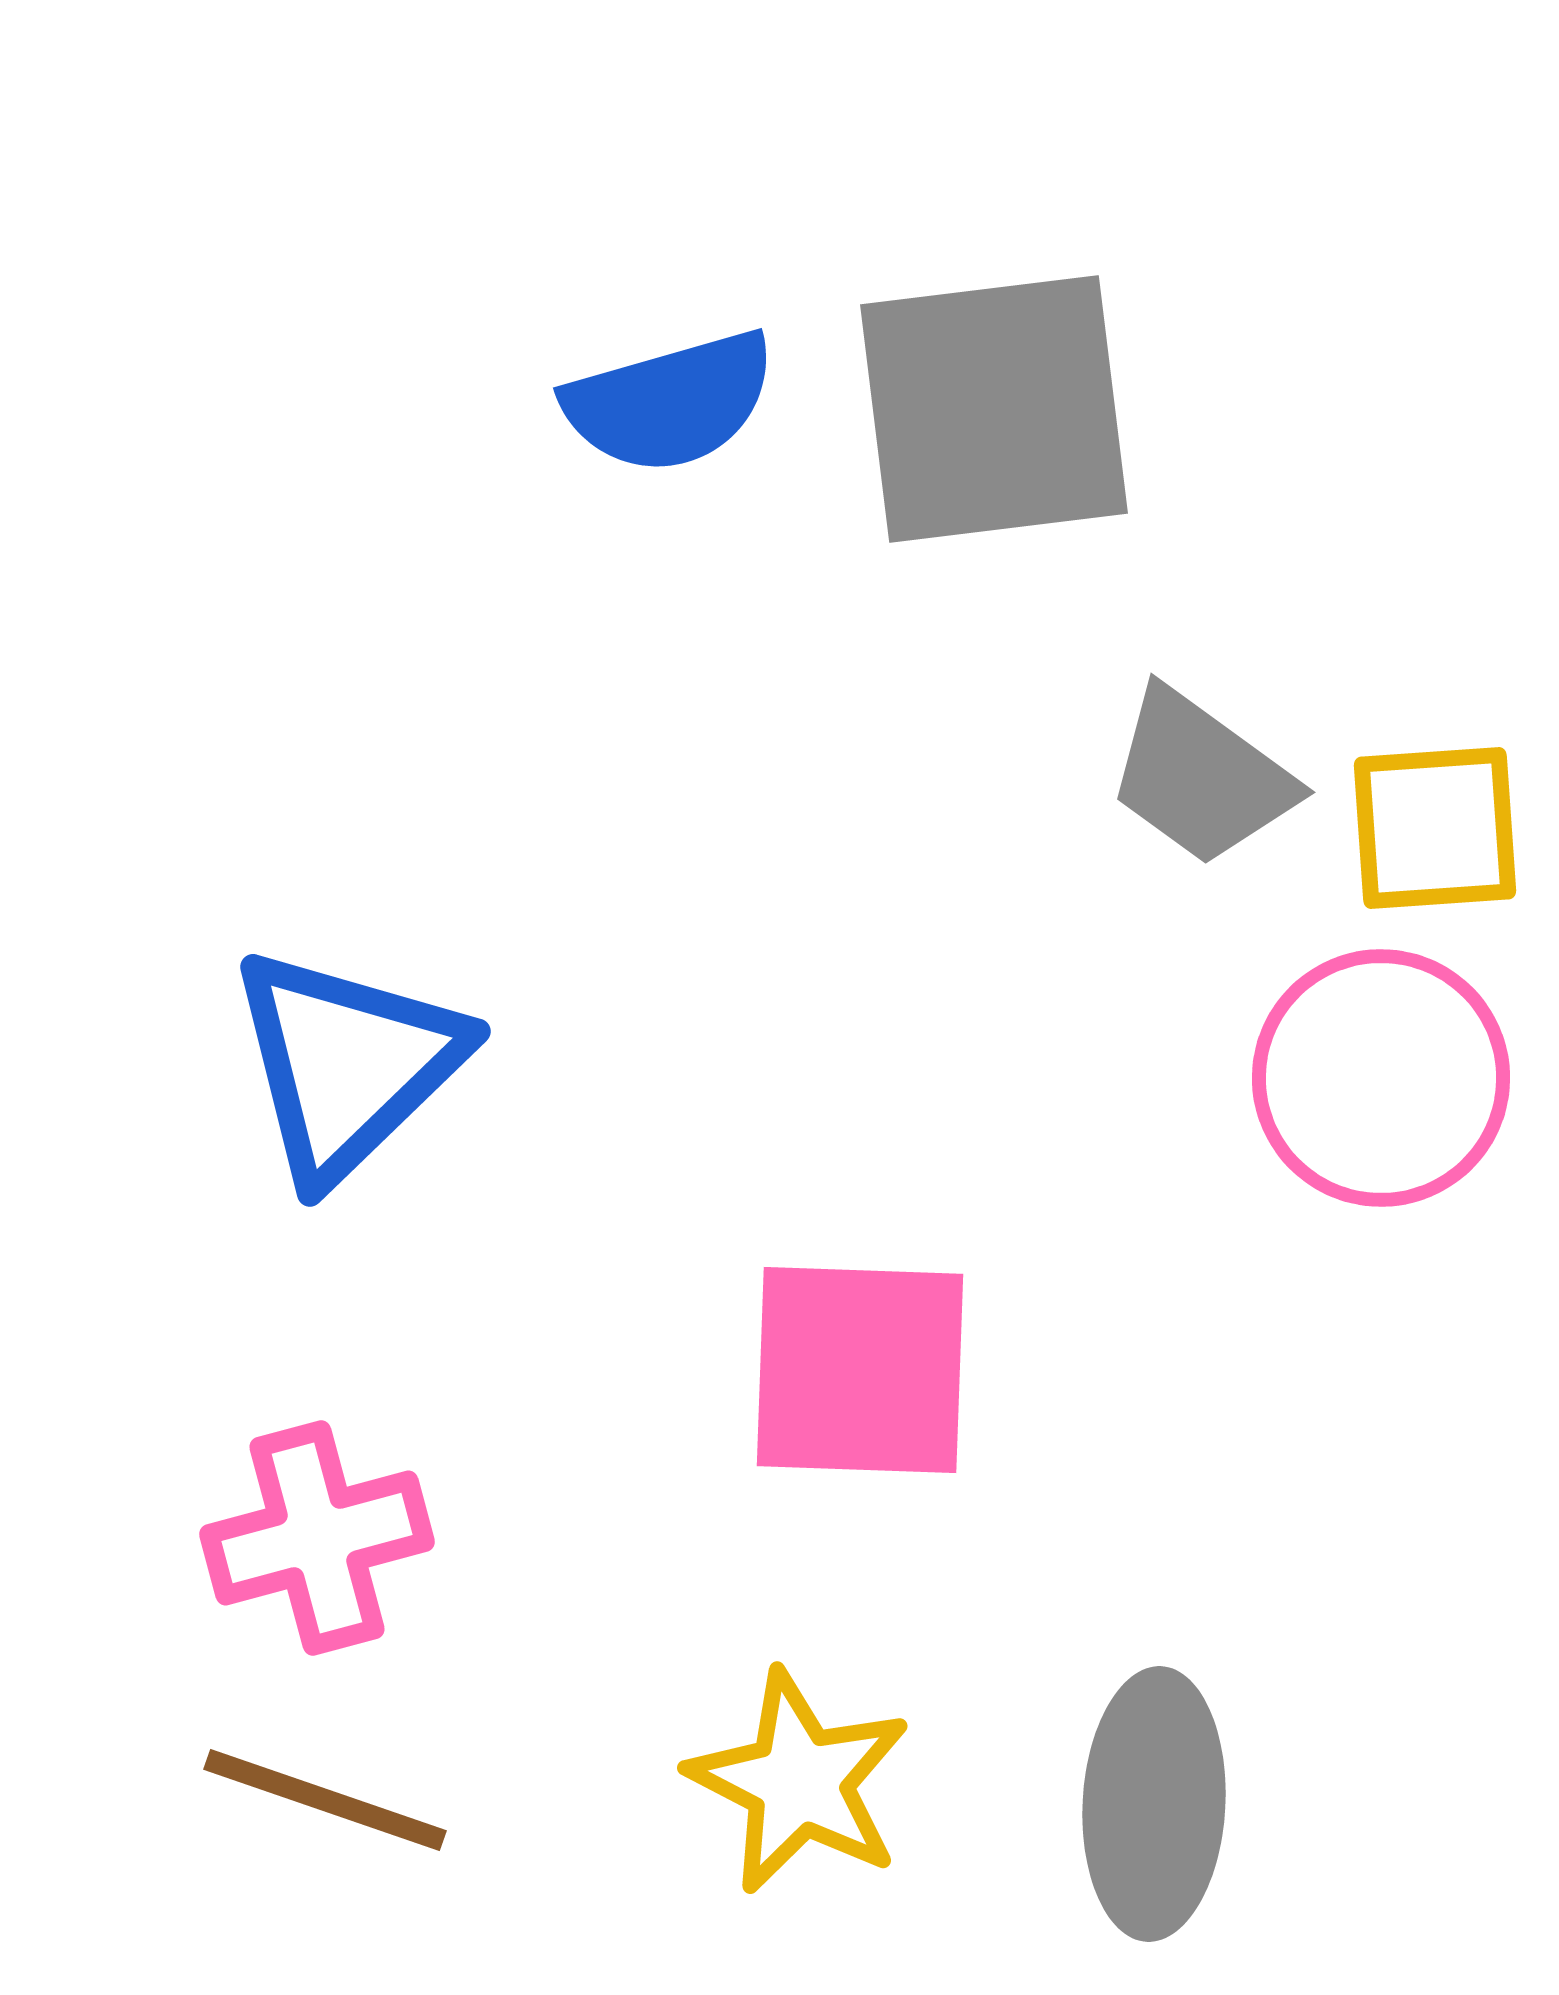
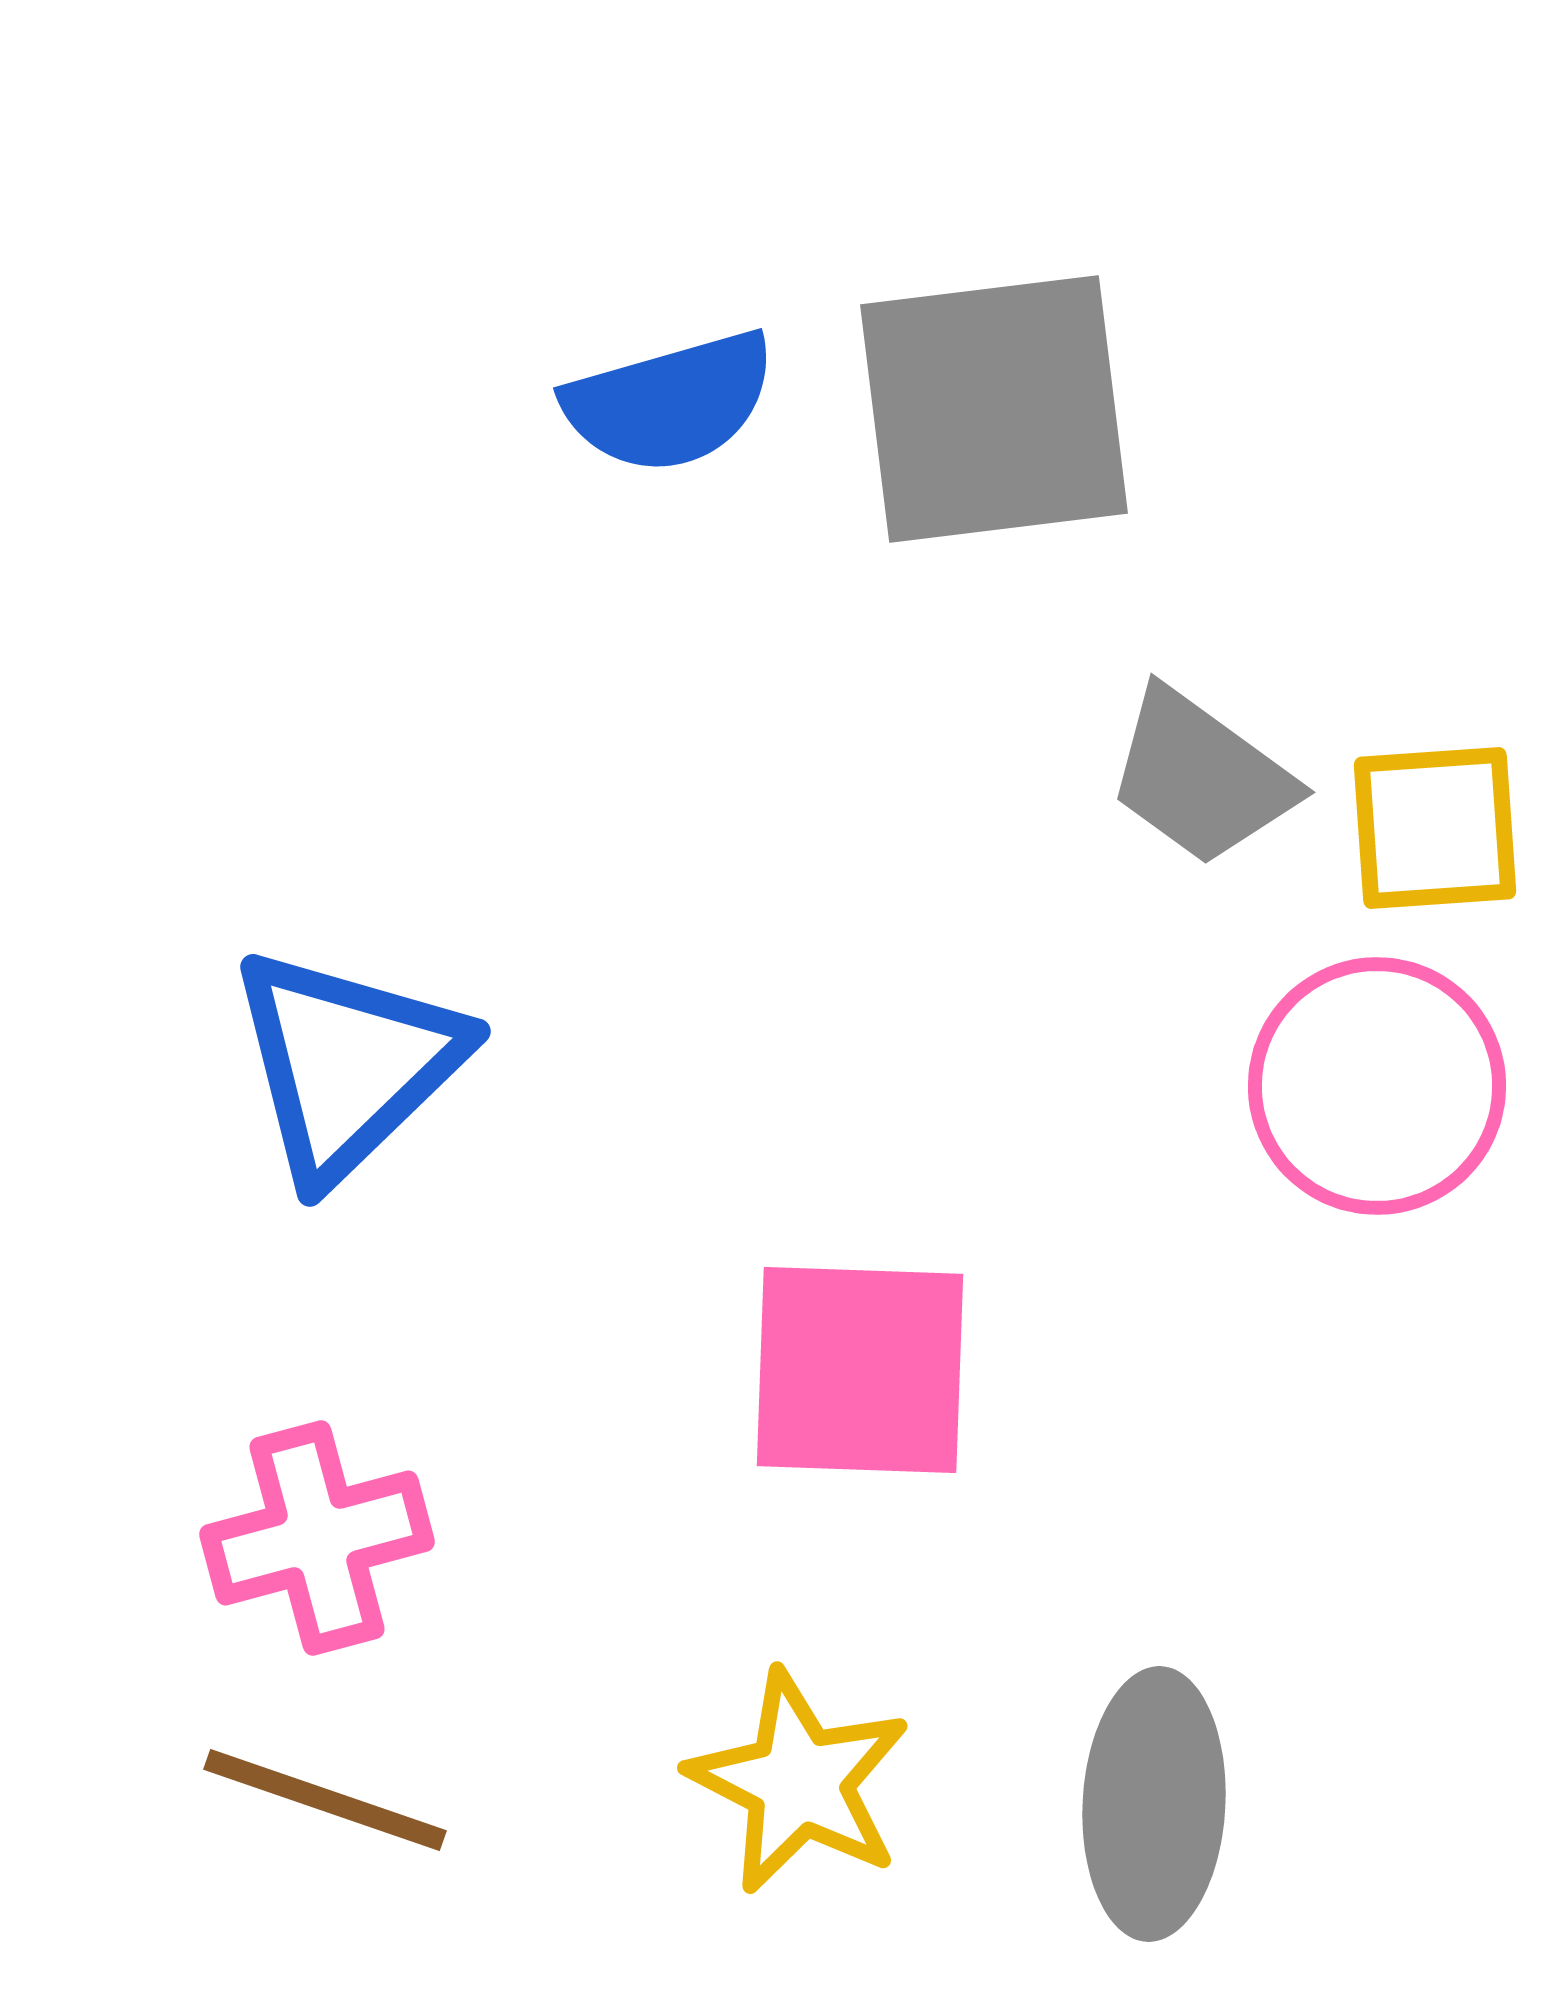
pink circle: moved 4 px left, 8 px down
